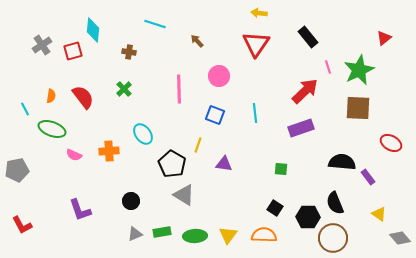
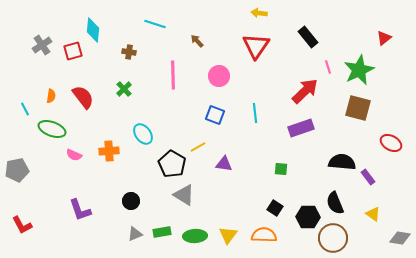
red triangle at (256, 44): moved 2 px down
pink line at (179, 89): moved 6 px left, 14 px up
brown square at (358, 108): rotated 12 degrees clockwise
yellow line at (198, 145): moved 2 px down; rotated 42 degrees clockwise
yellow triangle at (379, 214): moved 6 px left
gray diamond at (400, 238): rotated 40 degrees counterclockwise
